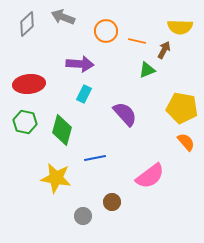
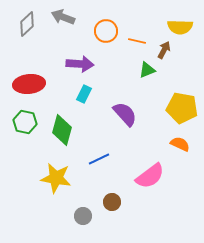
orange semicircle: moved 6 px left, 2 px down; rotated 24 degrees counterclockwise
blue line: moved 4 px right, 1 px down; rotated 15 degrees counterclockwise
